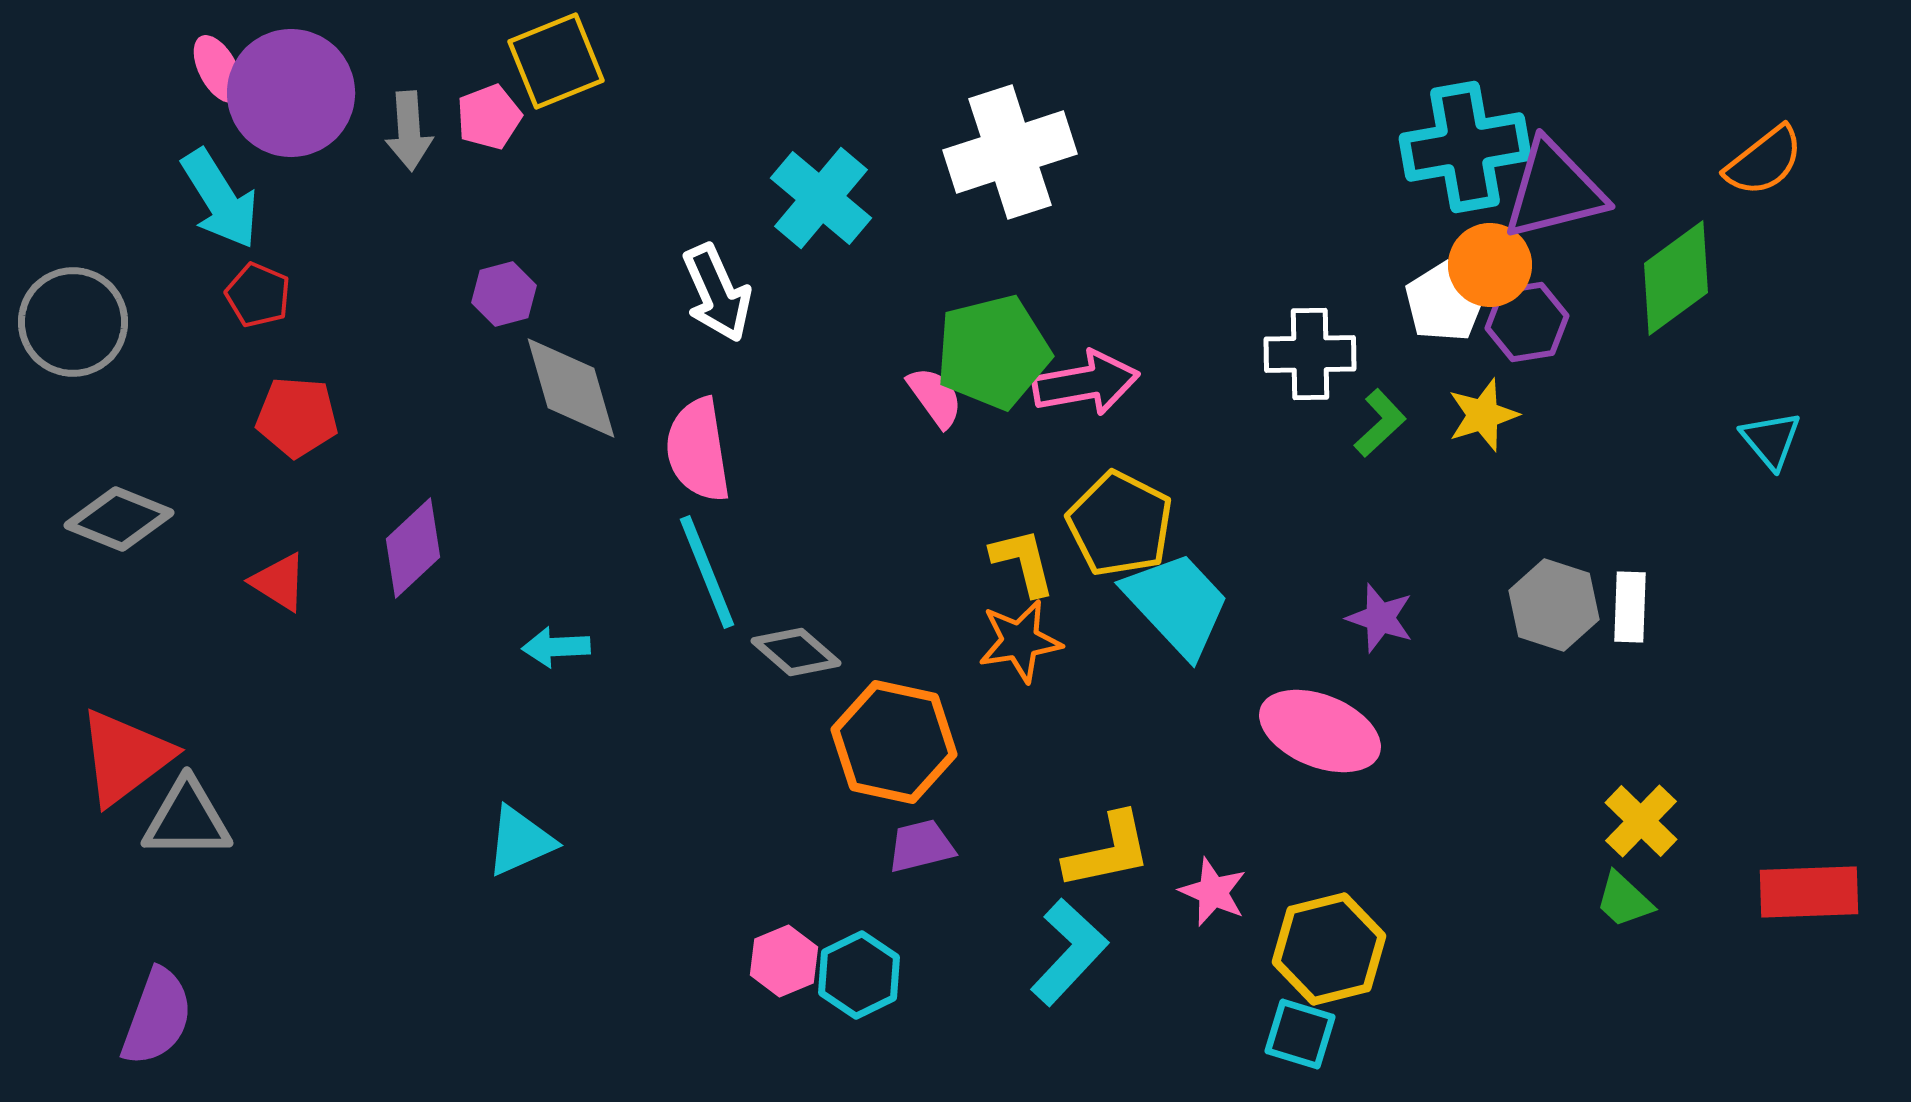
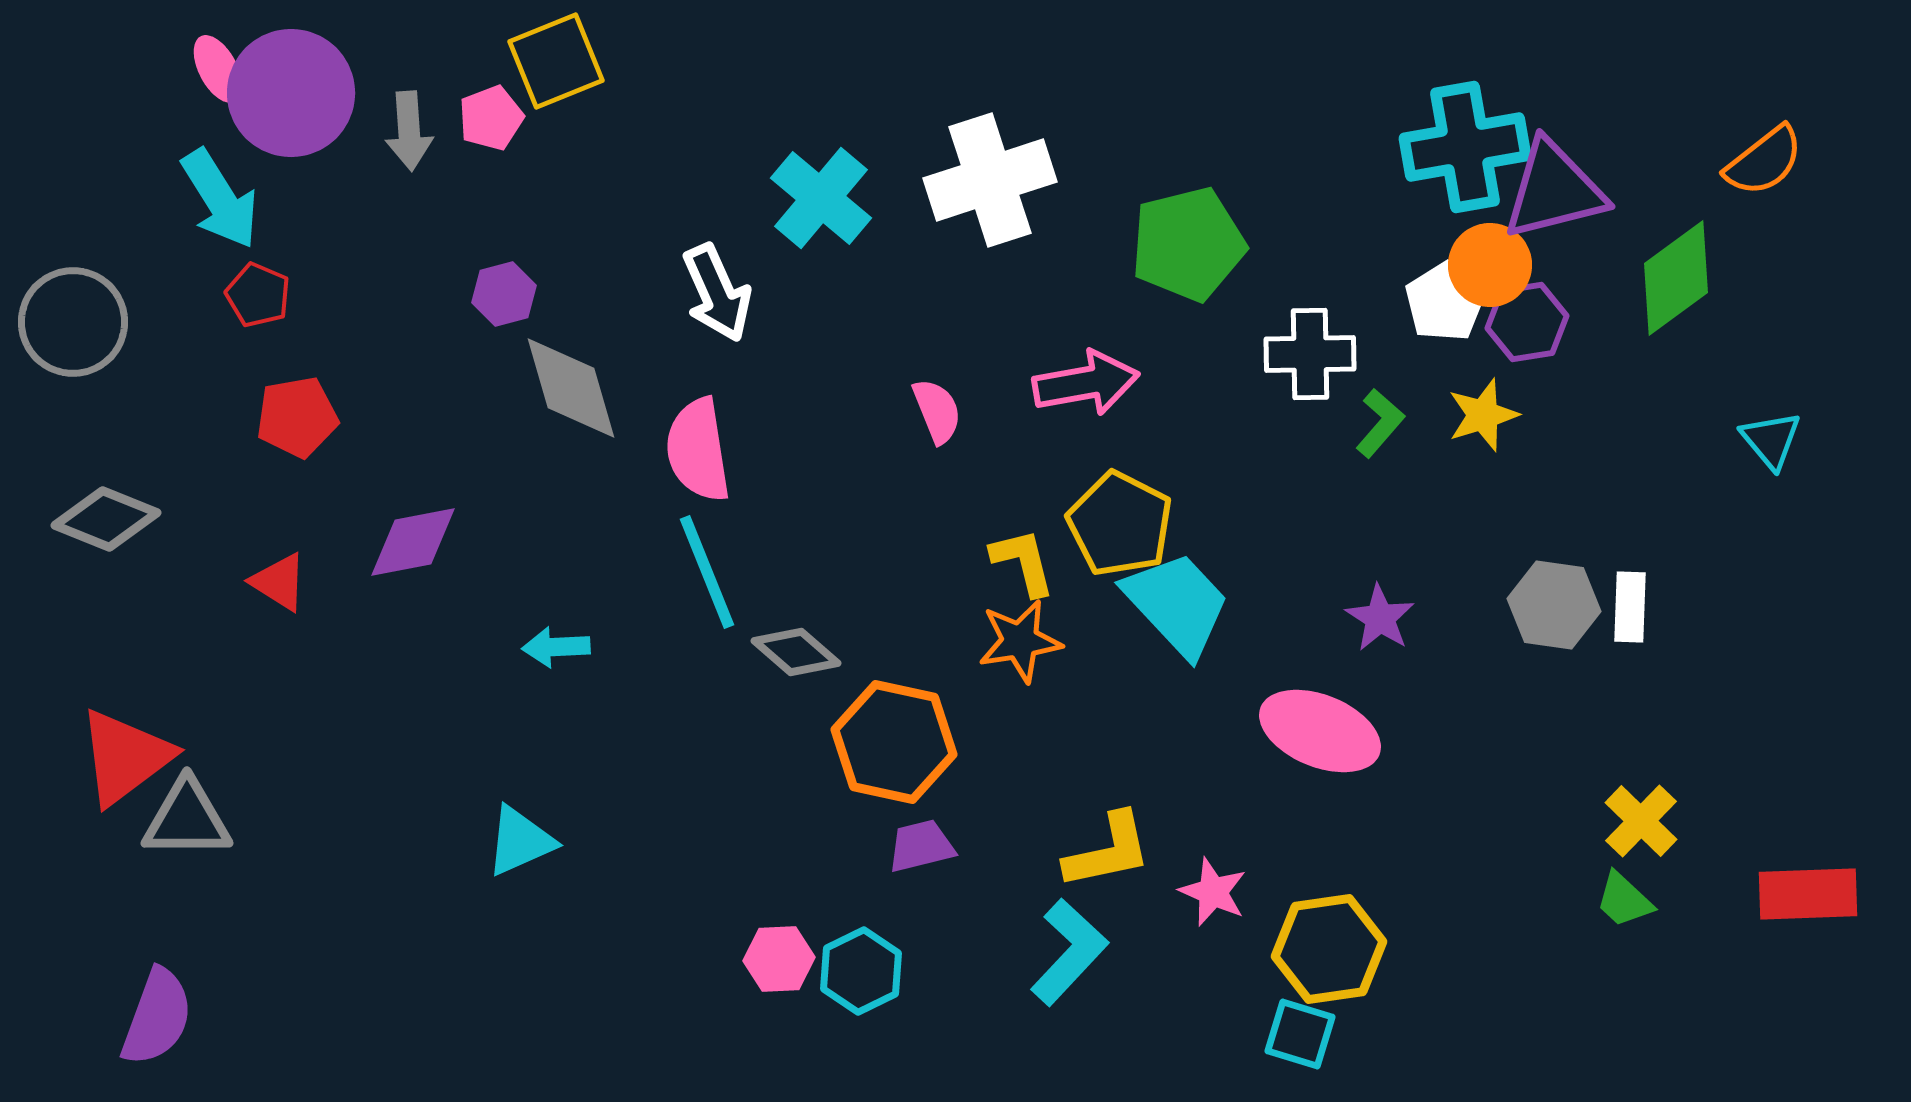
pink pentagon at (489, 117): moved 2 px right, 1 px down
white cross at (1010, 152): moved 20 px left, 28 px down
green pentagon at (993, 352): moved 195 px right, 108 px up
pink semicircle at (935, 397): moved 2 px right, 14 px down; rotated 14 degrees clockwise
red pentagon at (297, 417): rotated 14 degrees counterclockwise
green L-shape at (1380, 423): rotated 6 degrees counterclockwise
gray diamond at (119, 519): moved 13 px left
purple diamond at (413, 548): moved 6 px up; rotated 32 degrees clockwise
gray hexagon at (1554, 605): rotated 10 degrees counterclockwise
purple star at (1380, 618): rotated 14 degrees clockwise
red rectangle at (1809, 892): moved 1 px left, 2 px down
yellow hexagon at (1329, 949): rotated 6 degrees clockwise
pink hexagon at (784, 961): moved 5 px left, 2 px up; rotated 20 degrees clockwise
cyan hexagon at (859, 975): moved 2 px right, 4 px up
